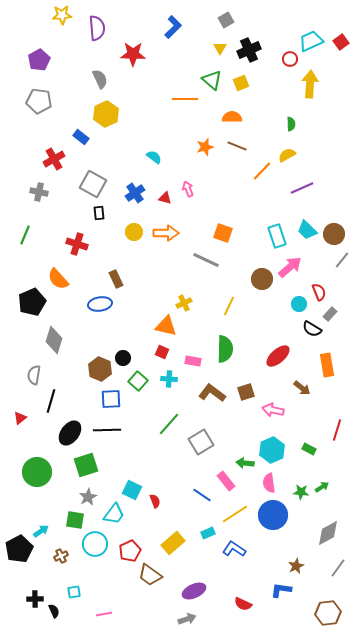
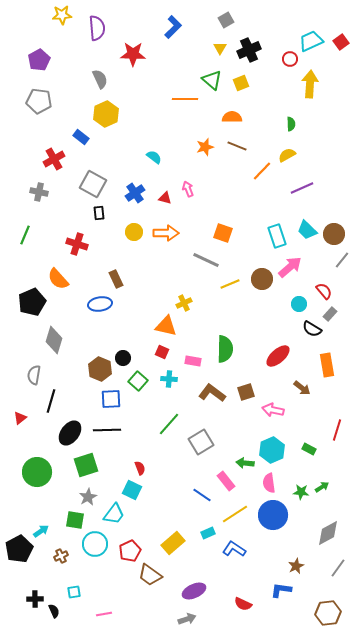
red semicircle at (319, 292): moved 5 px right, 1 px up; rotated 18 degrees counterclockwise
yellow line at (229, 306): moved 1 px right, 22 px up; rotated 42 degrees clockwise
red semicircle at (155, 501): moved 15 px left, 33 px up
